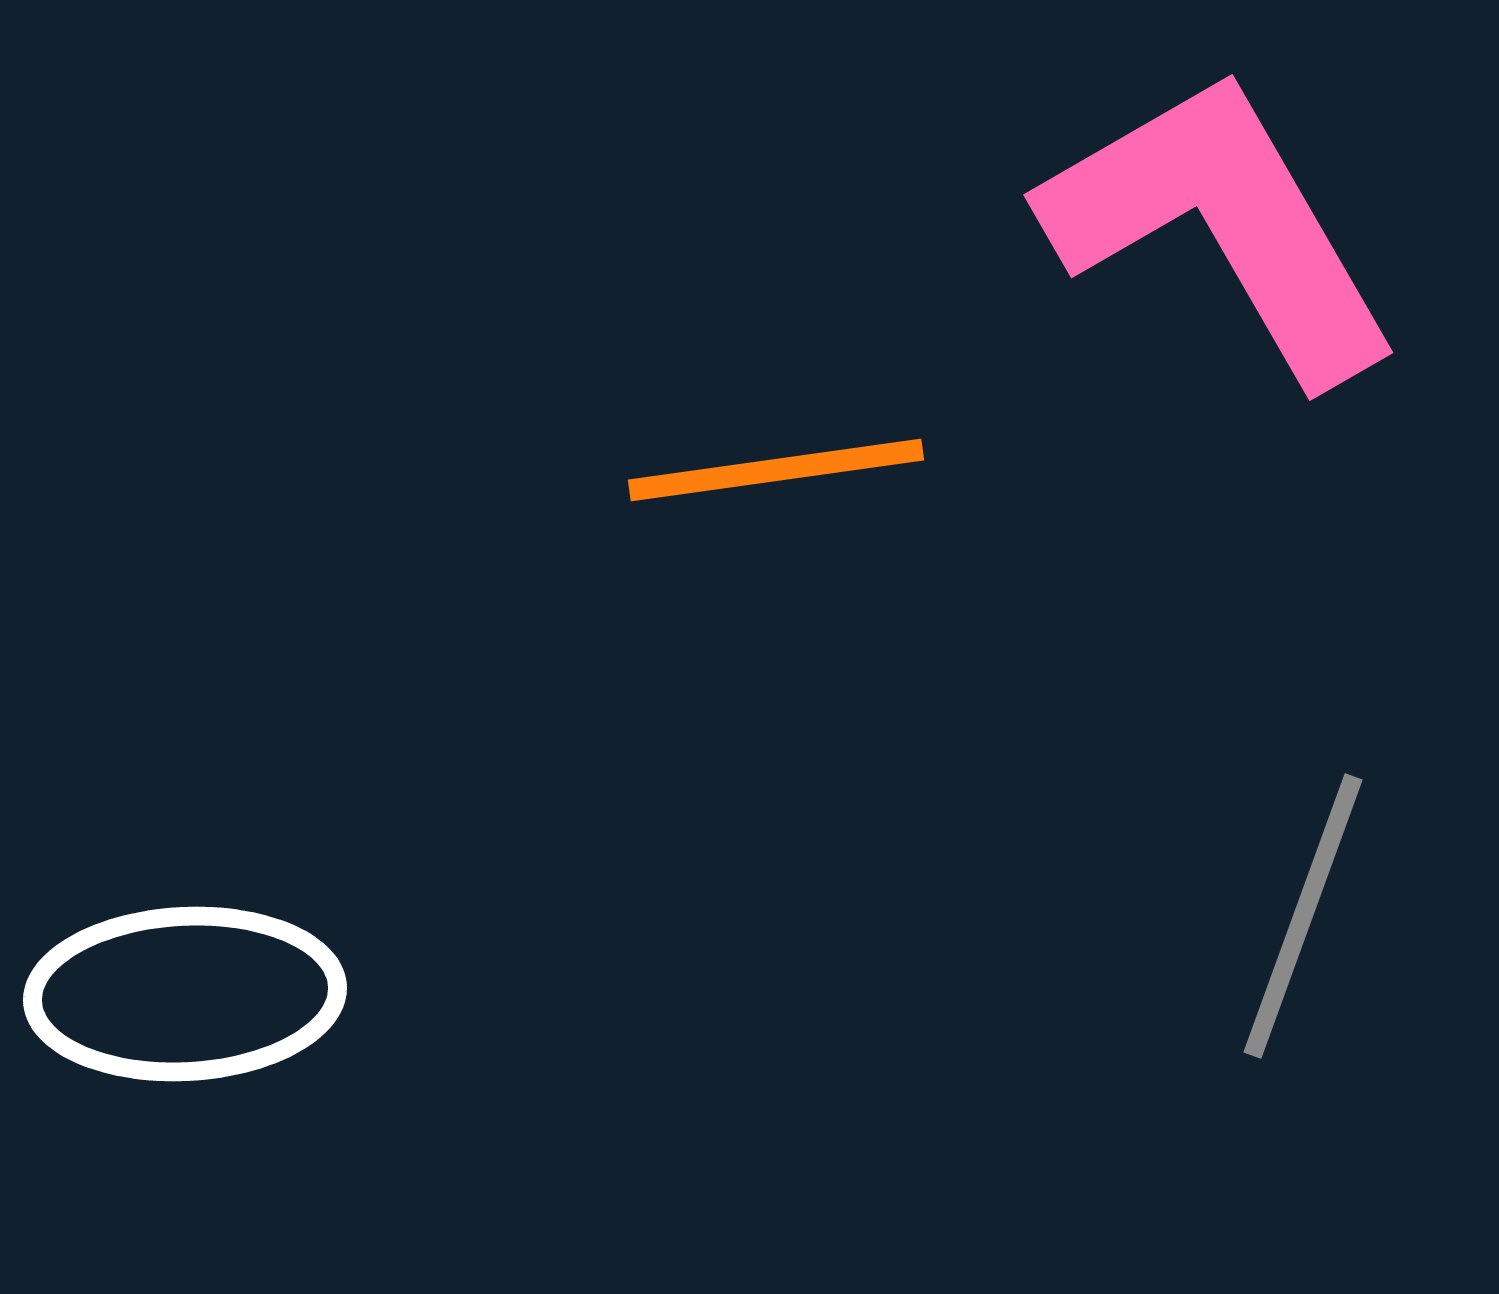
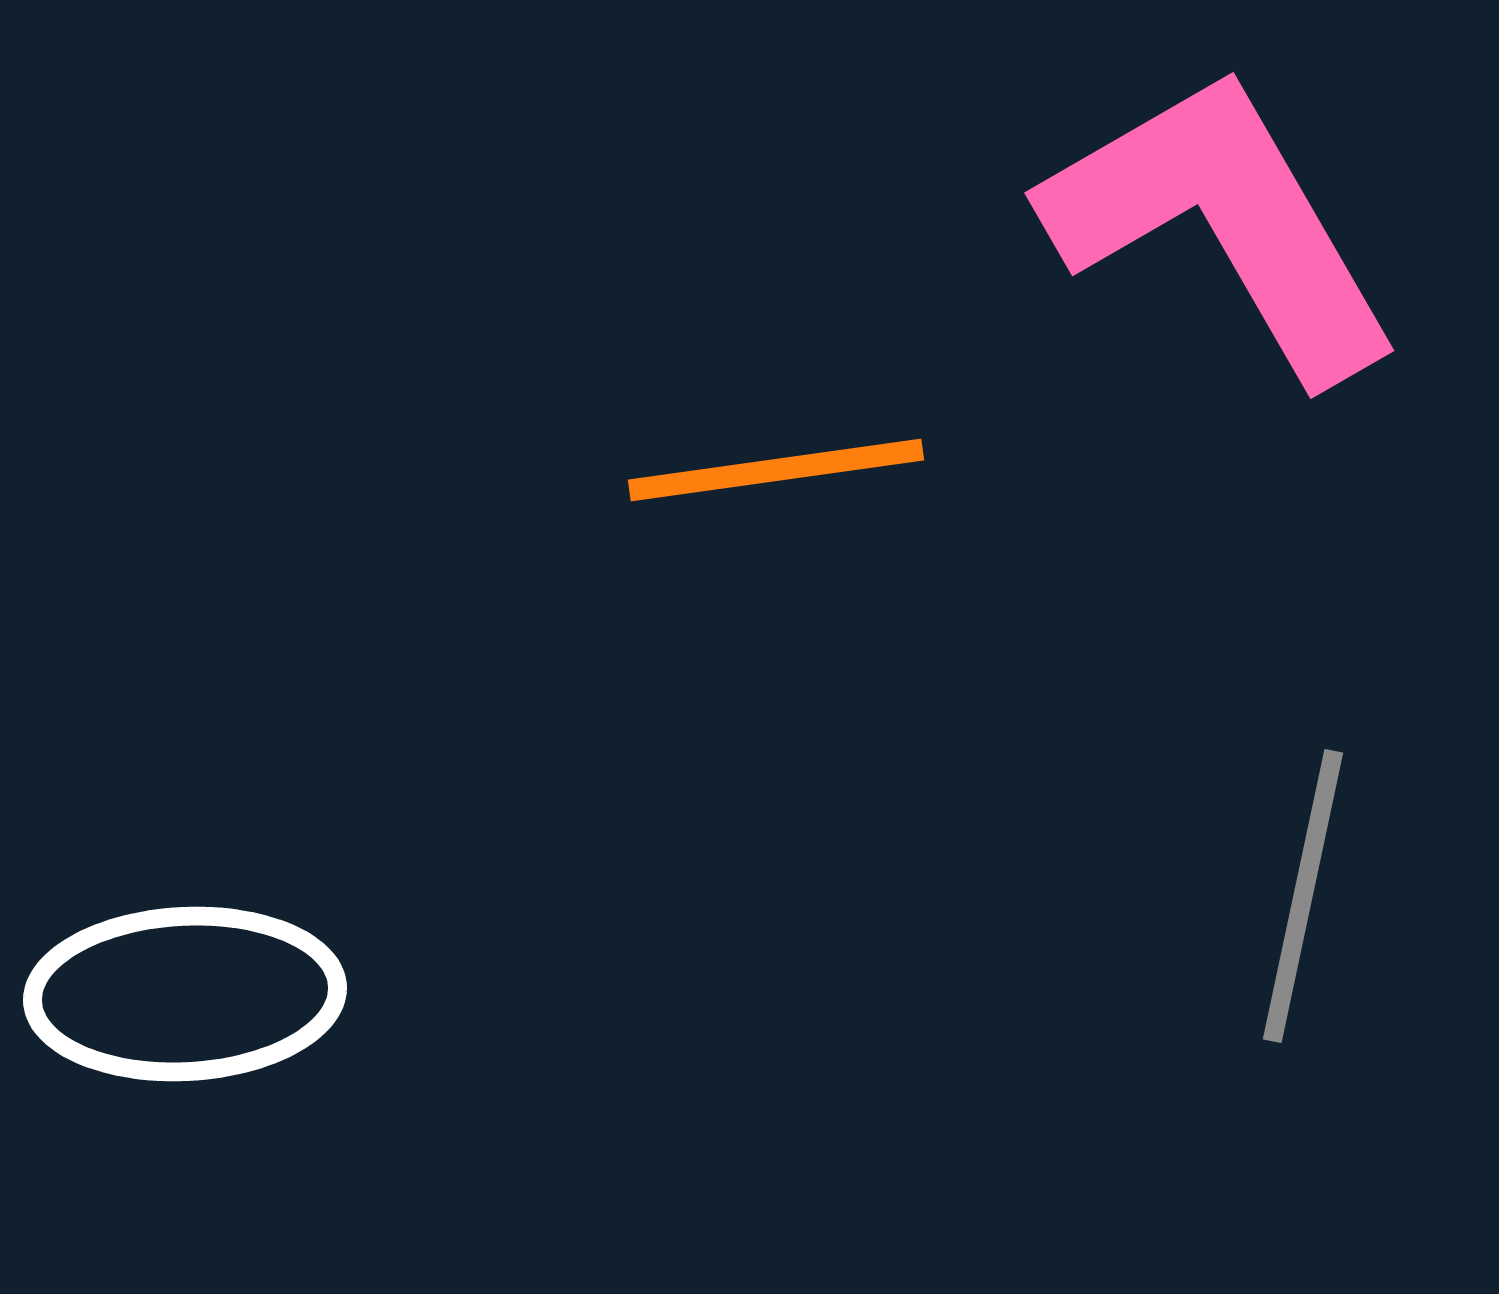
pink L-shape: moved 1 px right, 2 px up
gray line: moved 20 px up; rotated 8 degrees counterclockwise
